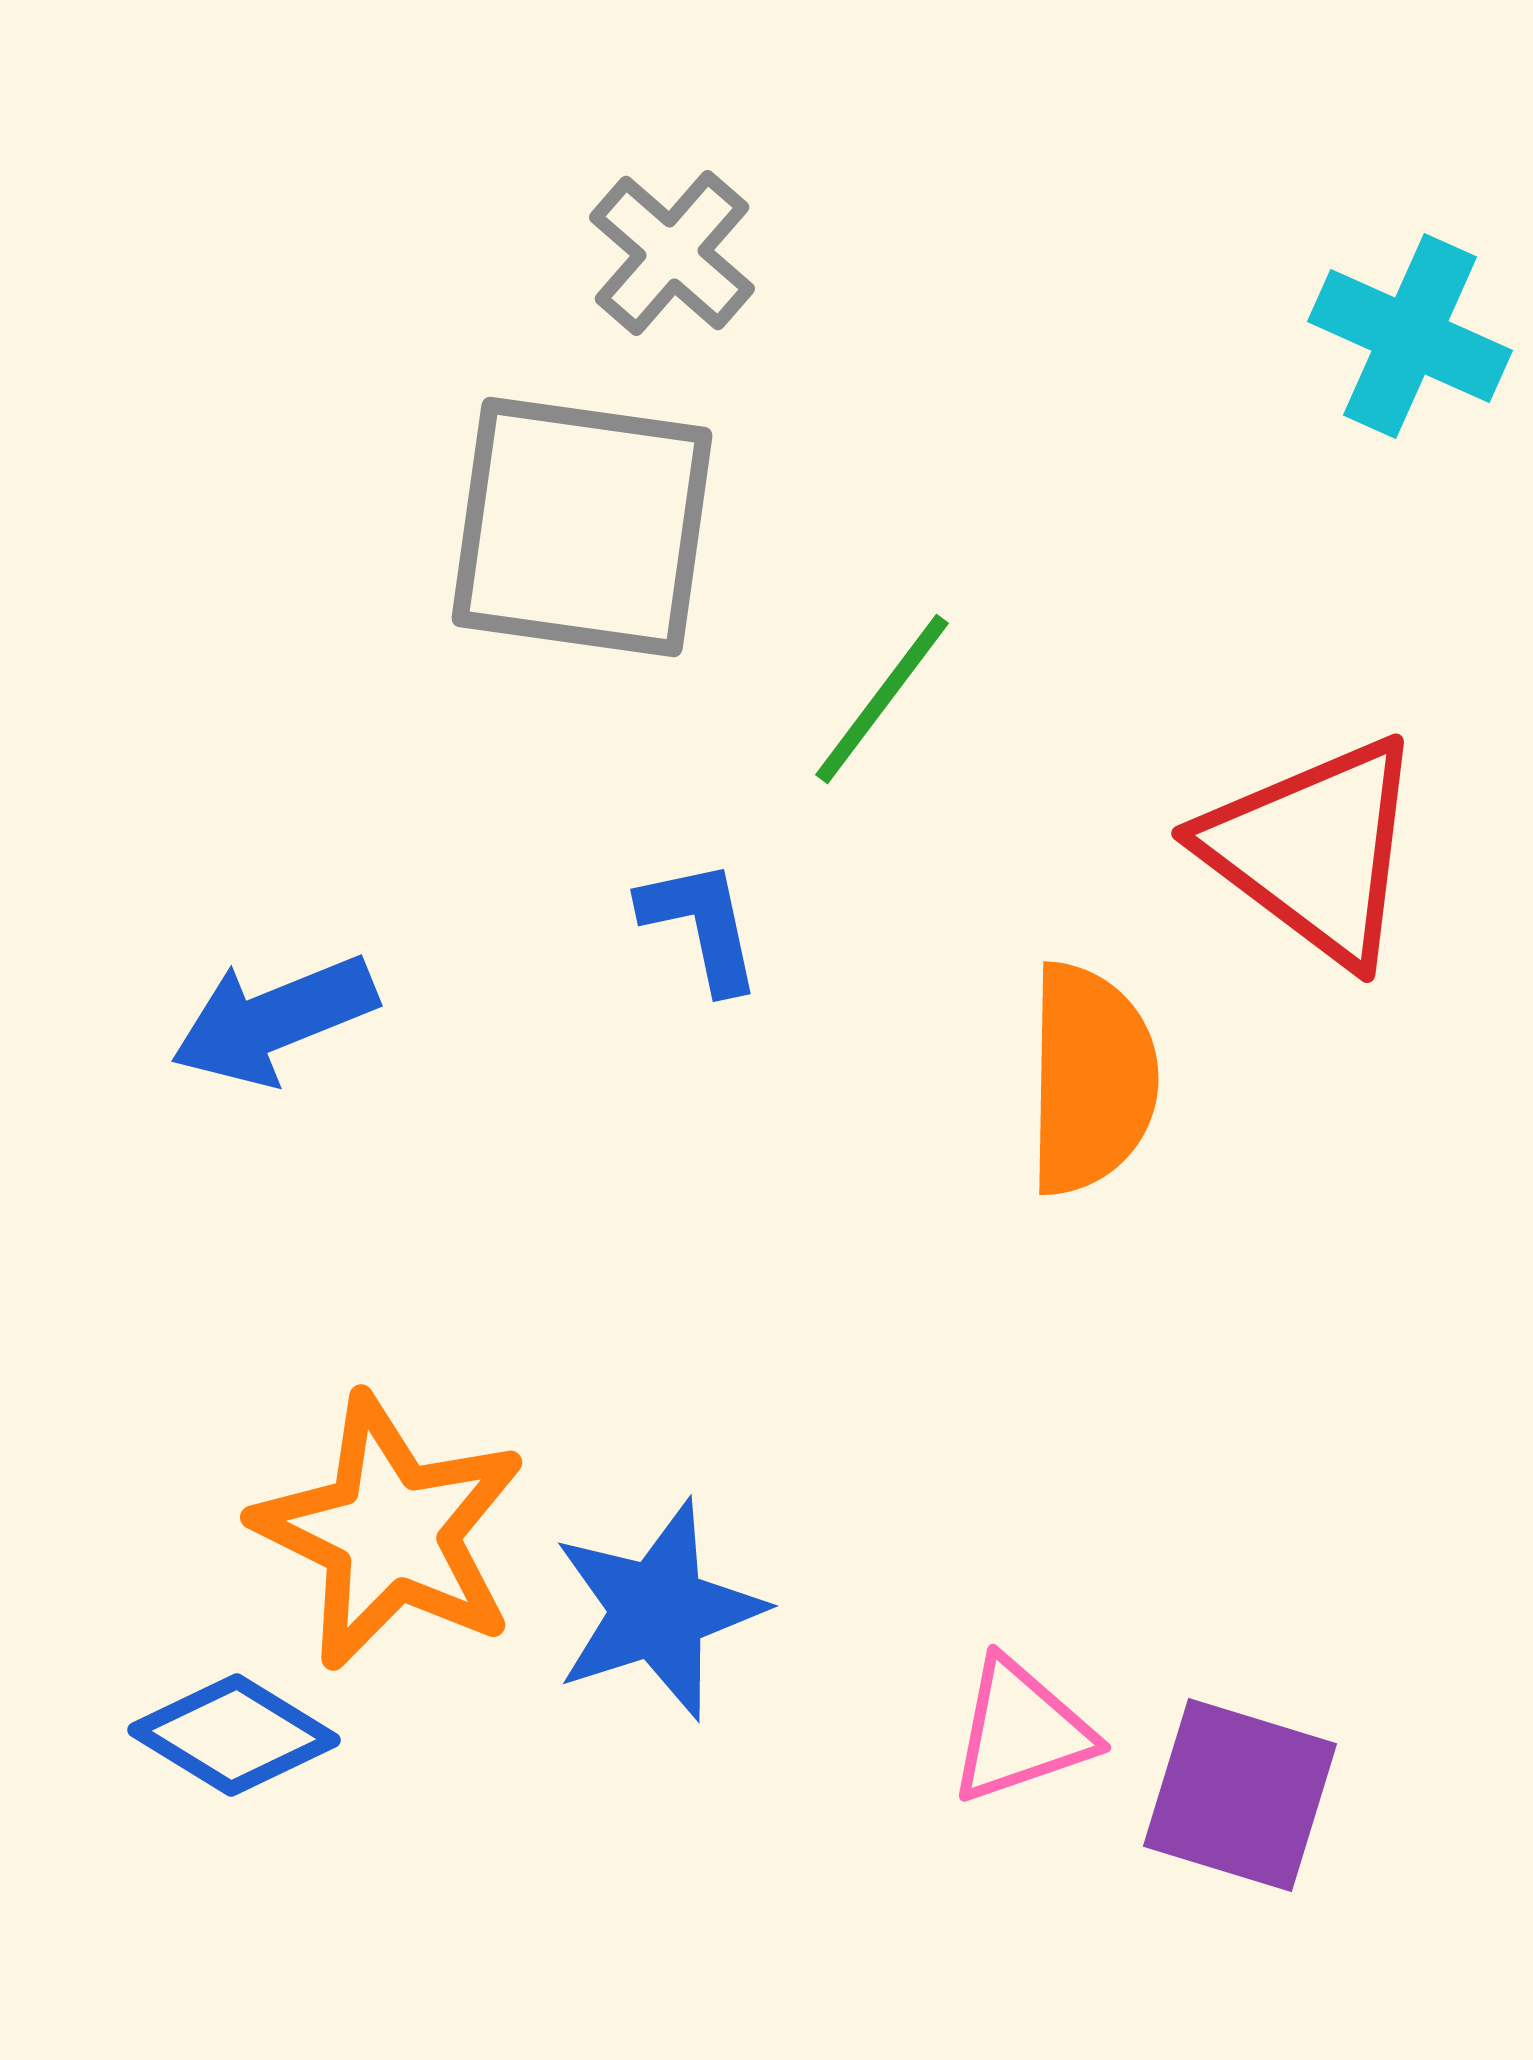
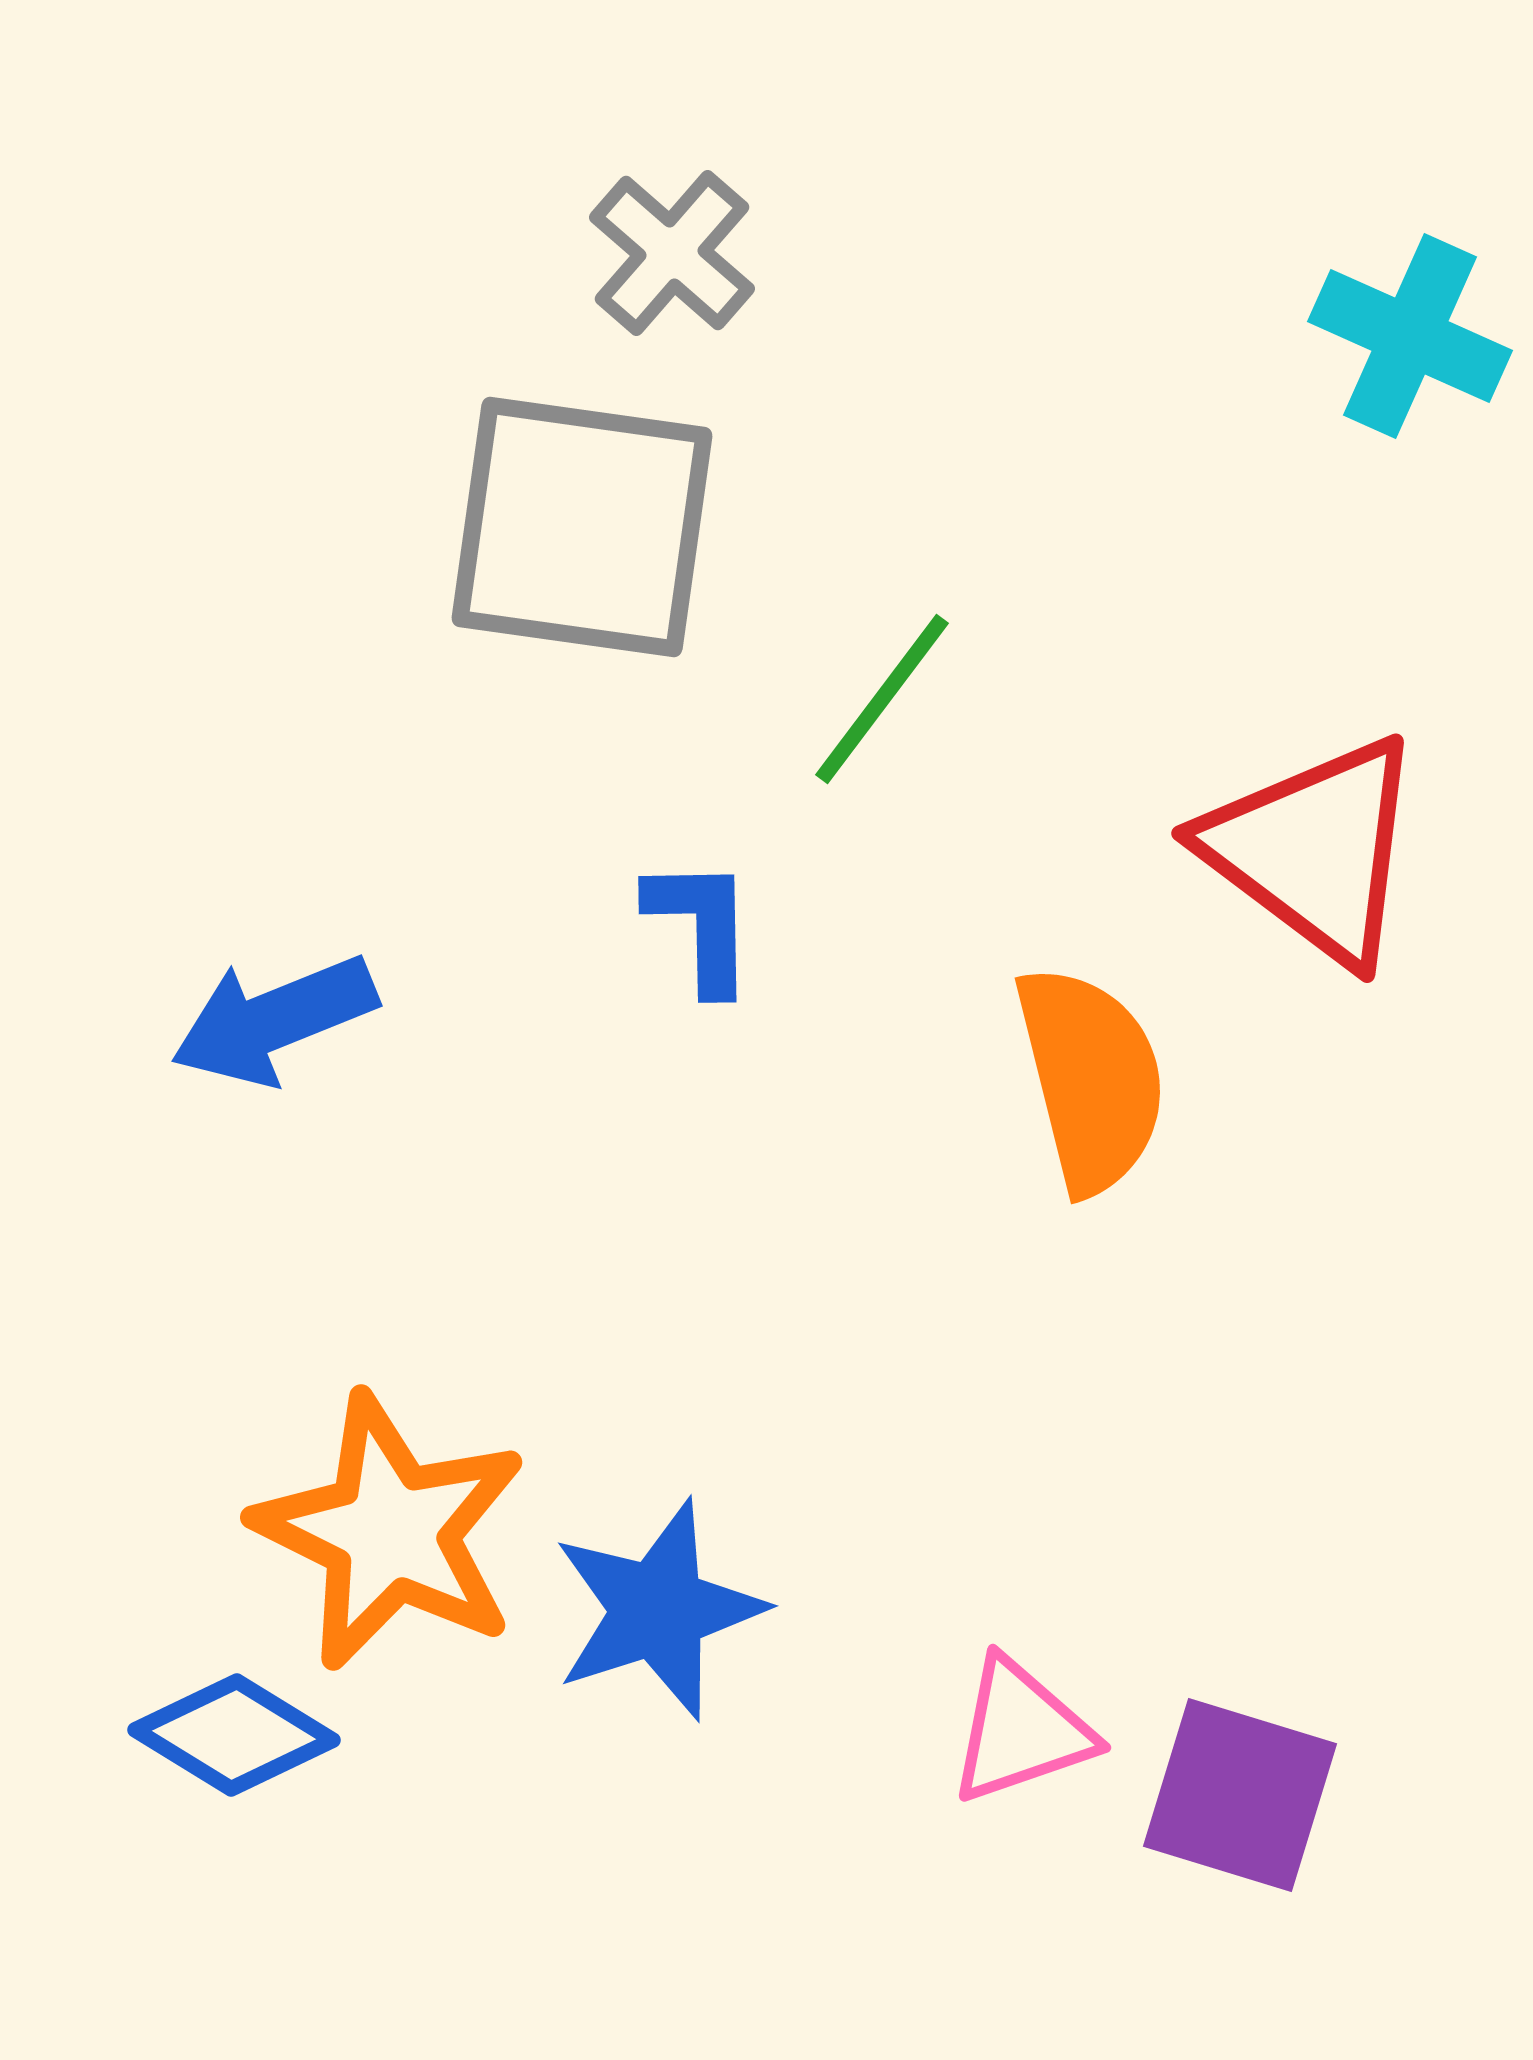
blue L-shape: rotated 11 degrees clockwise
orange semicircle: rotated 15 degrees counterclockwise
